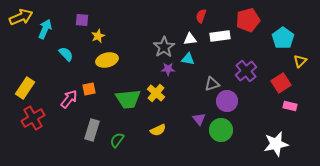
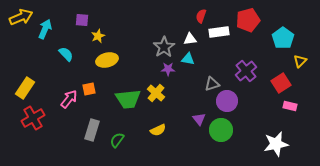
white rectangle: moved 1 px left, 4 px up
